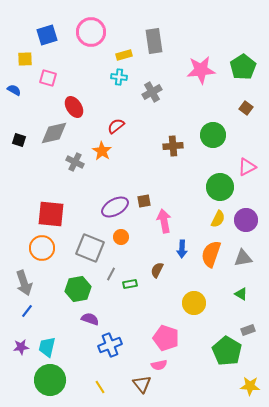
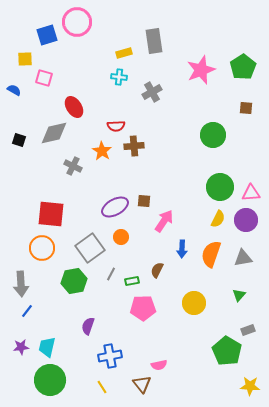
pink circle at (91, 32): moved 14 px left, 10 px up
yellow rectangle at (124, 55): moved 2 px up
pink star at (201, 70): rotated 16 degrees counterclockwise
pink square at (48, 78): moved 4 px left
brown square at (246, 108): rotated 32 degrees counterclockwise
red semicircle at (116, 126): rotated 144 degrees counterclockwise
brown cross at (173, 146): moved 39 px left
gray cross at (75, 162): moved 2 px left, 4 px down
pink triangle at (247, 167): moved 4 px right, 26 px down; rotated 24 degrees clockwise
brown square at (144, 201): rotated 16 degrees clockwise
pink arrow at (164, 221): rotated 45 degrees clockwise
gray square at (90, 248): rotated 32 degrees clockwise
gray arrow at (24, 283): moved 3 px left, 1 px down; rotated 15 degrees clockwise
green rectangle at (130, 284): moved 2 px right, 3 px up
green hexagon at (78, 289): moved 4 px left, 8 px up
green triangle at (241, 294): moved 2 px left, 1 px down; rotated 40 degrees clockwise
purple semicircle at (90, 319): moved 2 px left, 7 px down; rotated 90 degrees counterclockwise
pink pentagon at (166, 338): moved 23 px left, 30 px up; rotated 20 degrees counterclockwise
blue cross at (110, 345): moved 11 px down; rotated 10 degrees clockwise
yellow line at (100, 387): moved 2 px right
